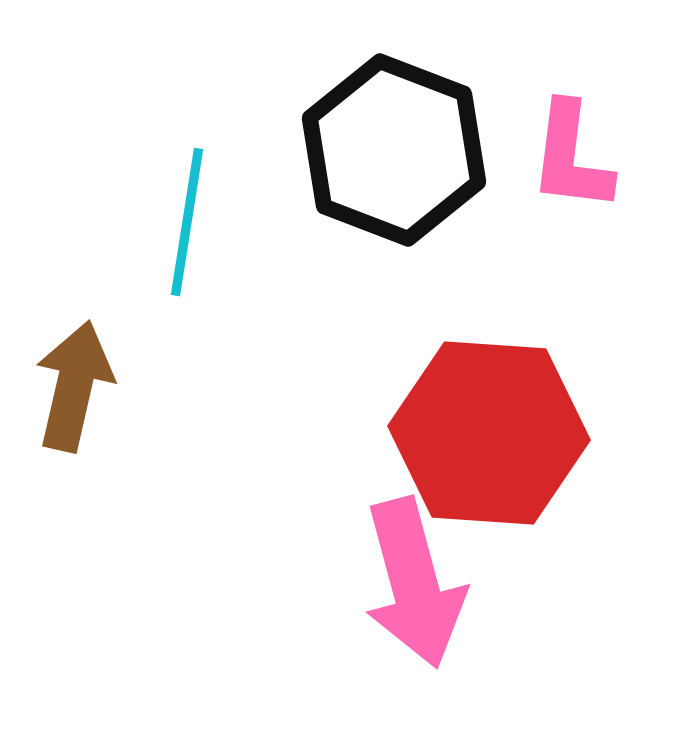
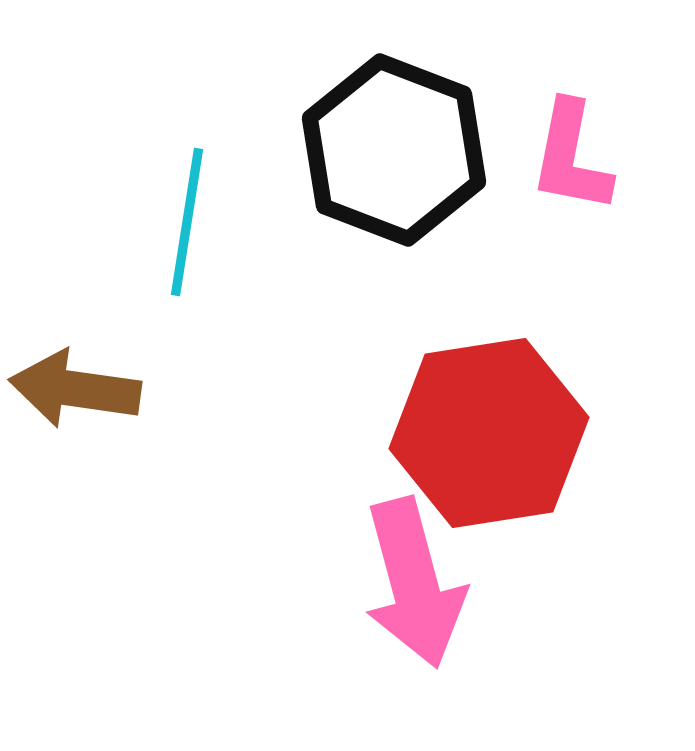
pink L-shape: rotated 4 degrees clockwise
brown arrow: moved 1 px right, 3 px down; rotated 95 degrees counterclockwise
red hexagon: rotated 13 degrees counterclockwise
